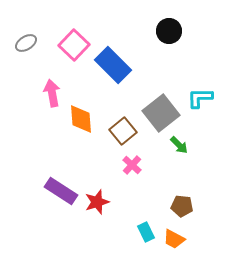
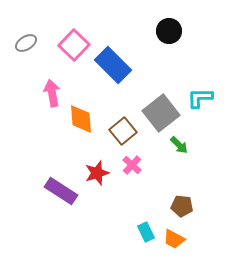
red star: moved 29 px up
